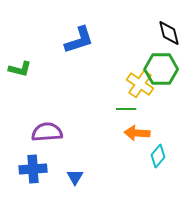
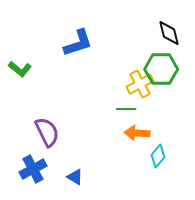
blue L-shape: moved 1 px left, 3 px down
green L-shape: rotated 25 degrees clockwise
yellow cross: rotated 28 degrees clockwise
purple semicircle: rotated 68 degrees clockwise
blue cross: rotated 24 degrees counterclockwise
blue triangle: rotated 30 degrees counterclockwise
